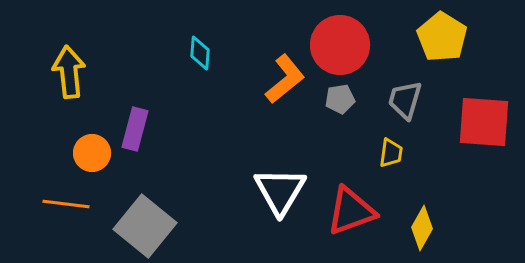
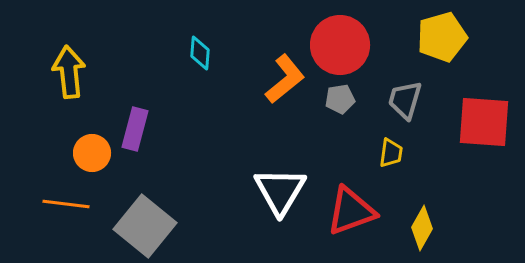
yellow pentagon: rotated 24 degrees clockwise
